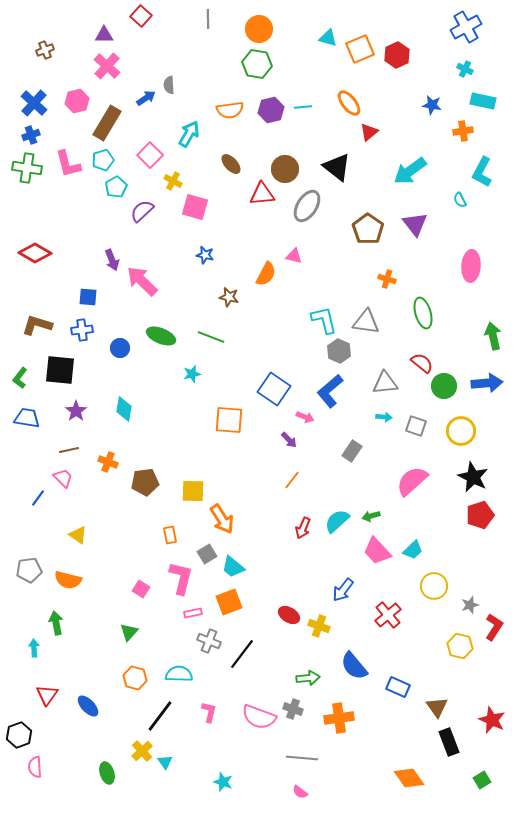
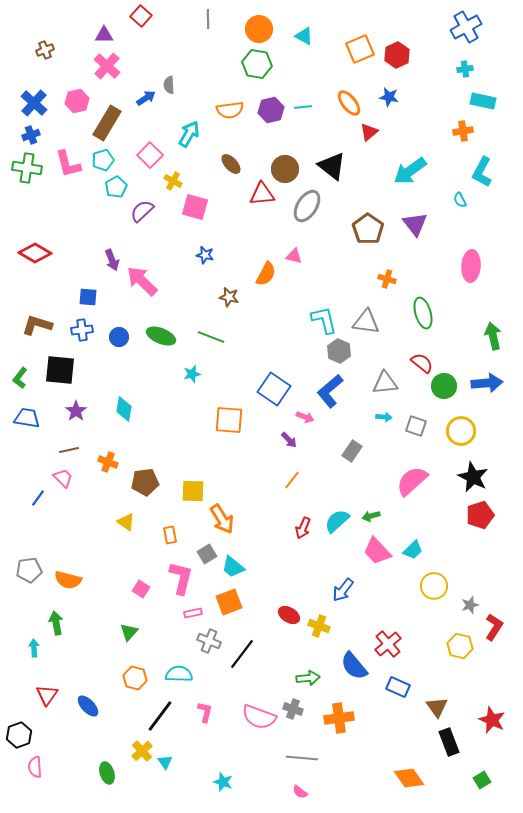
cyan triangle at (328, 38): moved 24 px left, 2 px up; rotated 12 degrees clockwise
cyan cross at (465, 69): rotated 35 degrees counterclockwise
blue star at (432, 105): moved 43 px left, 8 px up
black triangle at (337, 167): moved 5 px left, 1 px up
blue circle at (120, 348): moved 1 px left, 11 px up
yellow triangle at (78, 535): moved 48 px right, 13 px up
red cross at (388, 615): moved 29 px down
pink L-shape at (209, 712): moved 4 px left
